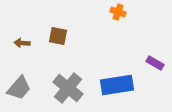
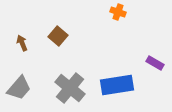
brown square: rotated 30 degrees clockwise
brown arrow: rotated 63 degrees clockwise
gray cross: moved 2 px right
